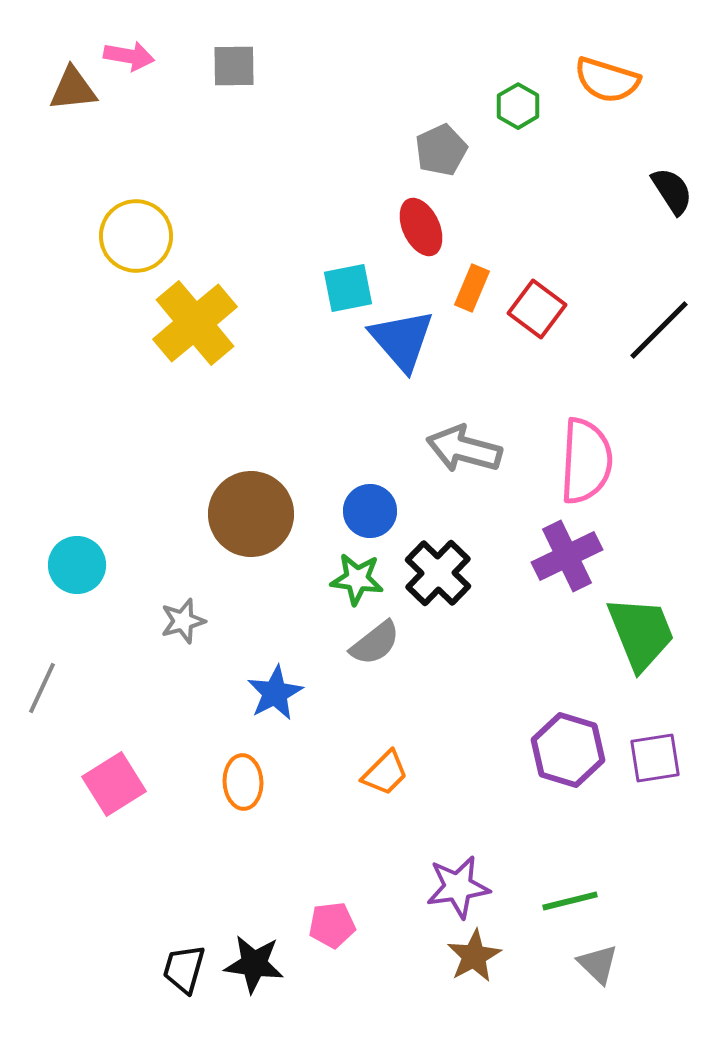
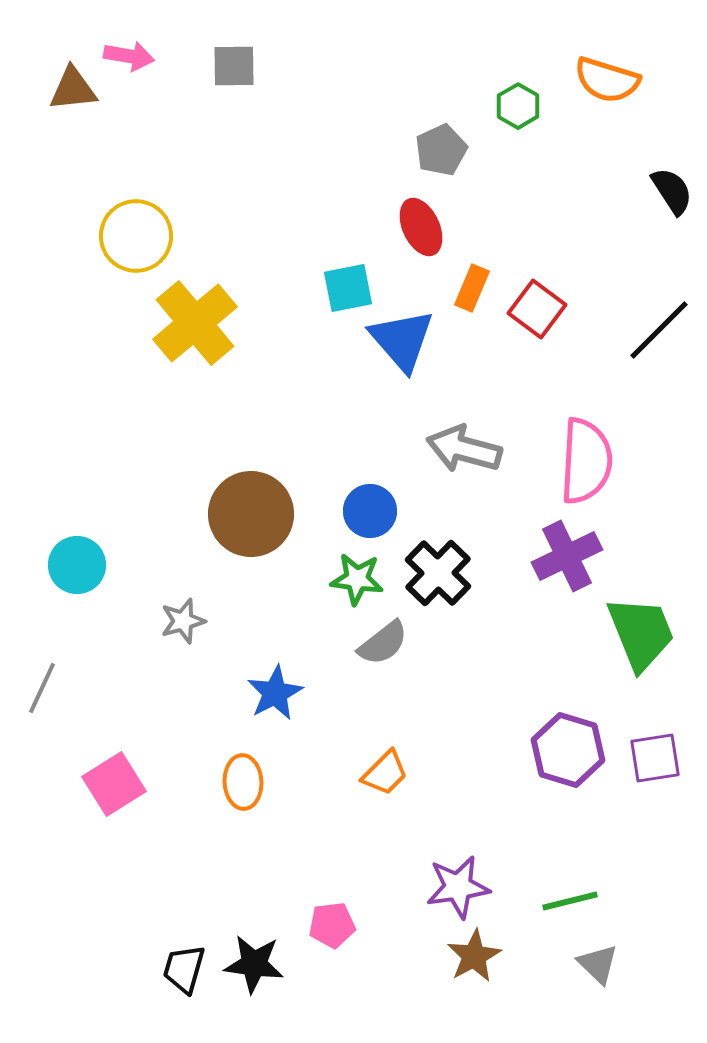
gray semicircle: moved 8 px right
